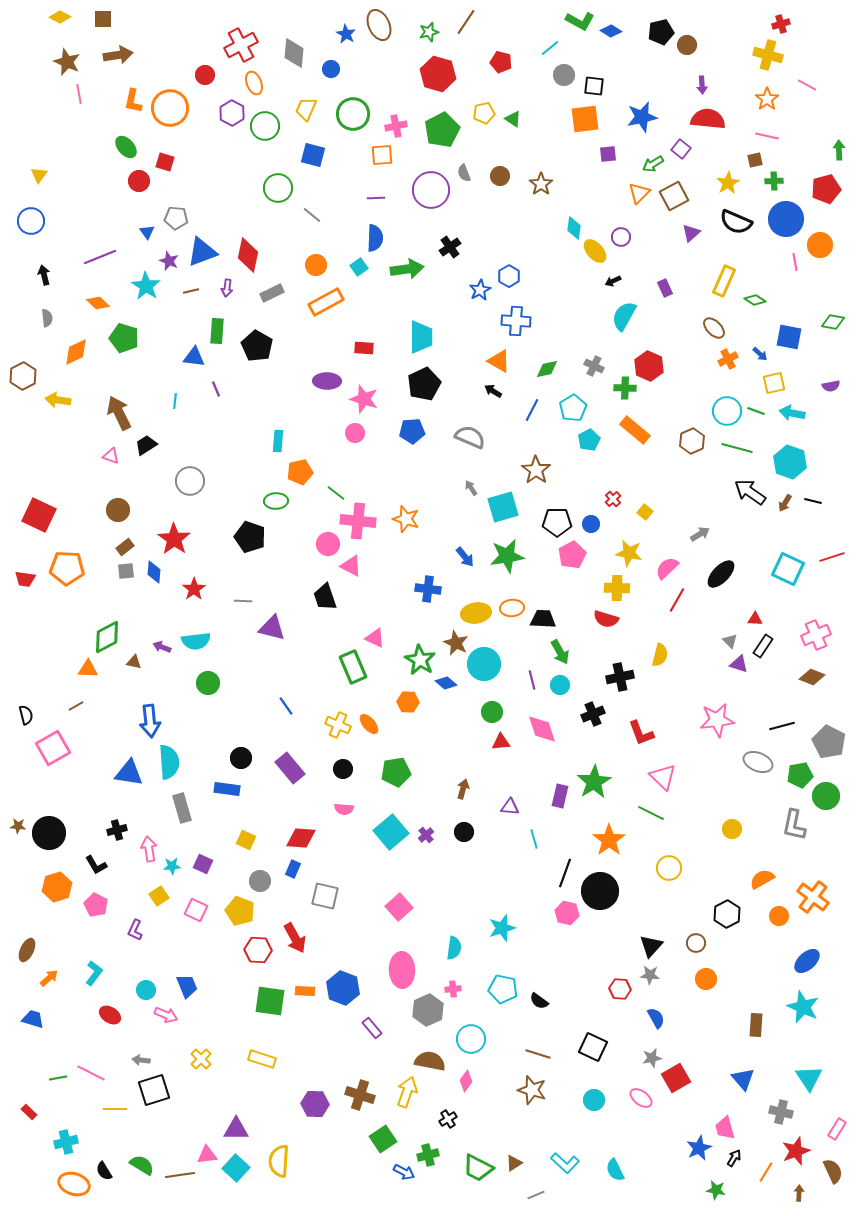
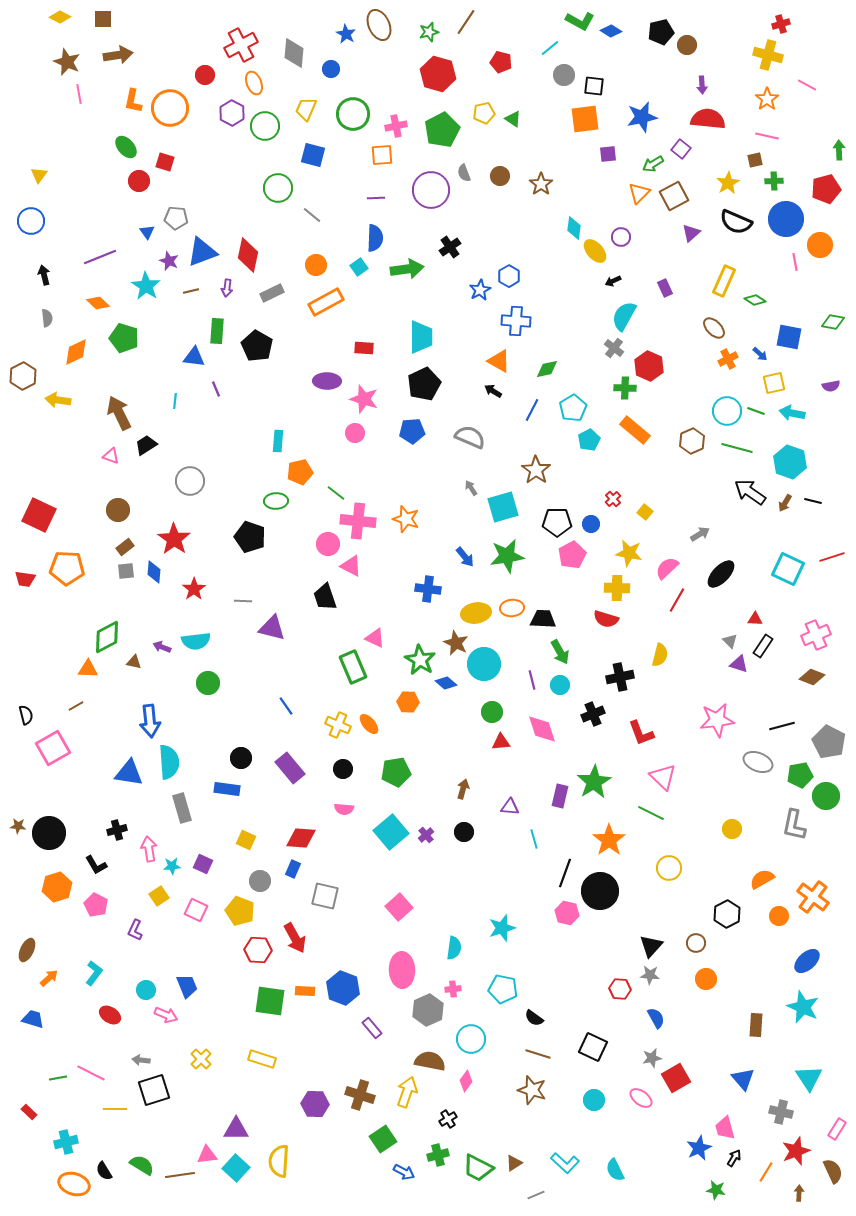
gray cross at (594, 366): moved 20 px right, 18 px up; rotated 12 degrees clockwise
black semicircle at (539, 1001): moved 5 px left, 17 px down
green cross at (428, 1155): moved 10 px right
